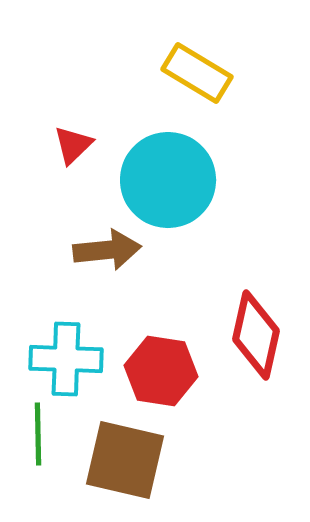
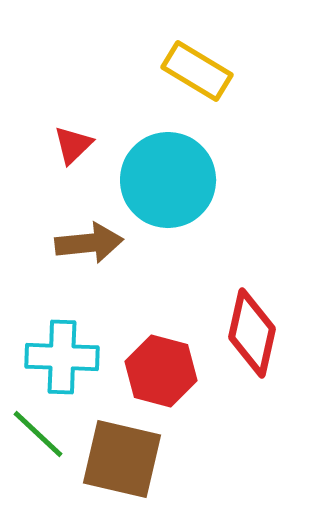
yellow rectangle: moved 2 px up
brown arrow: moved 18 px left, 7 px up
red diamond: moved 4 px left, 2 px up
cyan cross: moved 4 px left, 2 px up
red hexagon: rotated 6 degrees clockwise
green line: rotated 46 degrees counterclockwise
brown square: moved 3 px left, 1 px up
